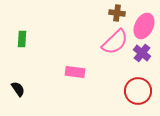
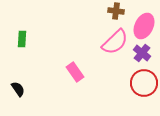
brown cross: moved 1 px left, 2 px up
pink rectangle: rotated 48 degrees clockwise
red circle: moved 6 px right, 8 px up
